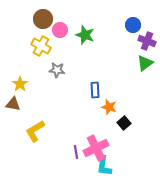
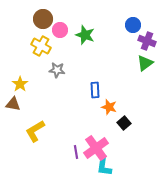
pink cross: rotated 10 degrees counterclockwise
